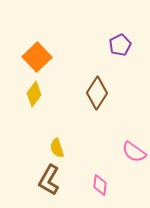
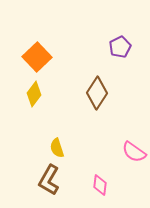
purple pentagon: moved 2 px down
